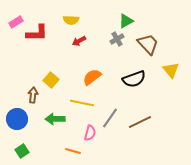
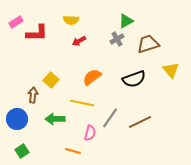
brown trapezoid: rotated 65 degrees counterclockwise
